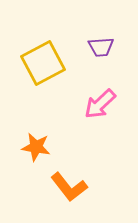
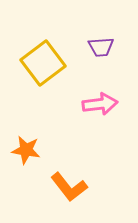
yellow square: rotated 9 degrees counterclockwise
pink arrow: rotated 144 degrees counterclockwise
orange star: moved 10 px left, 3 px down
